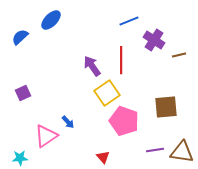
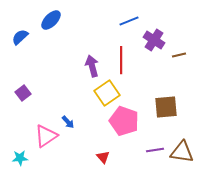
purple arrow: rotated 20 degrees clockwise
purple square: rotated 14 degrees counterclockwise
